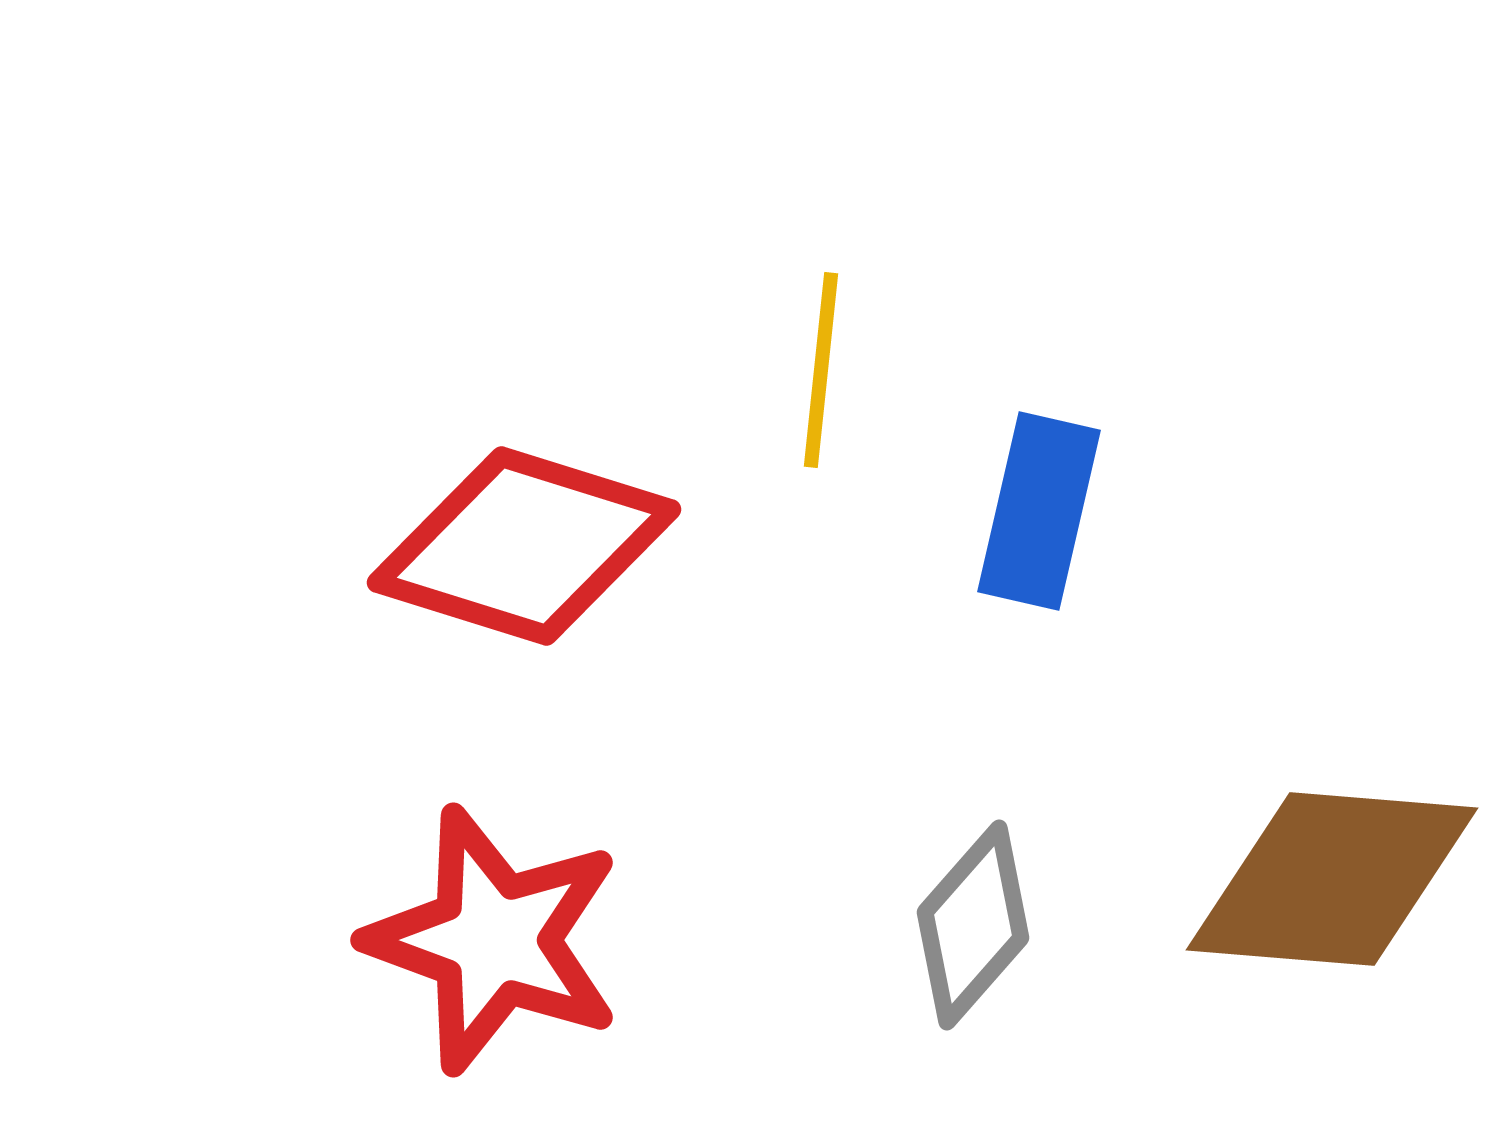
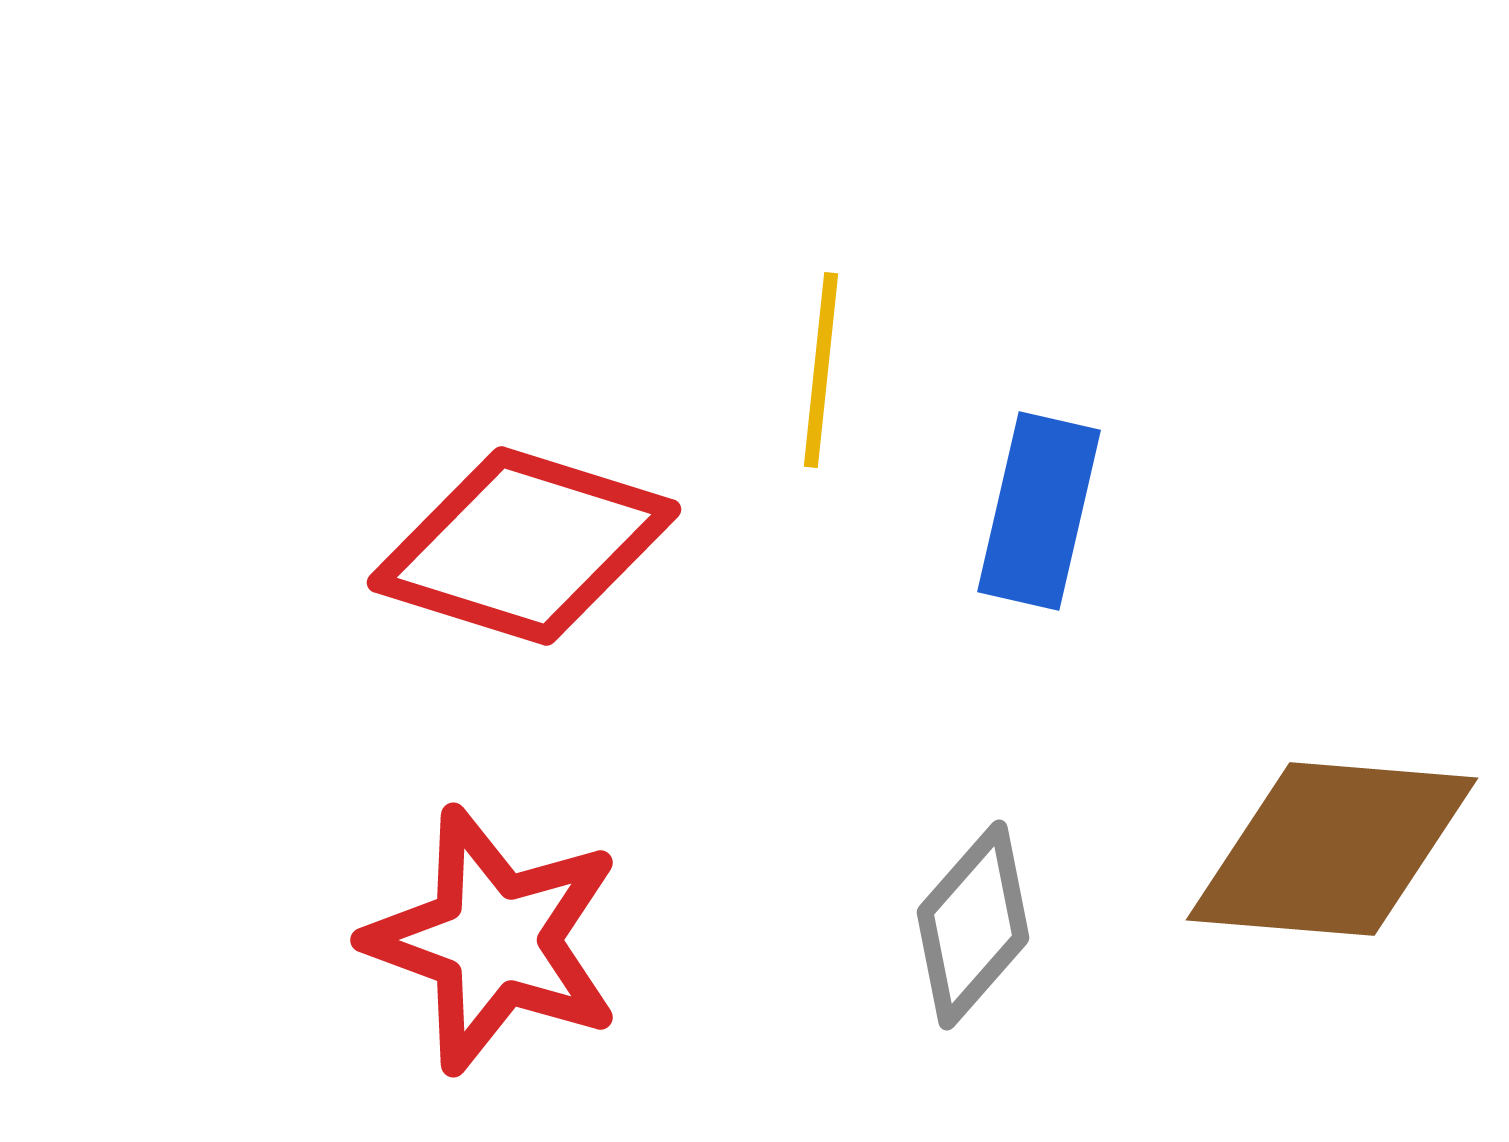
brown diamond: moved 30 px up
